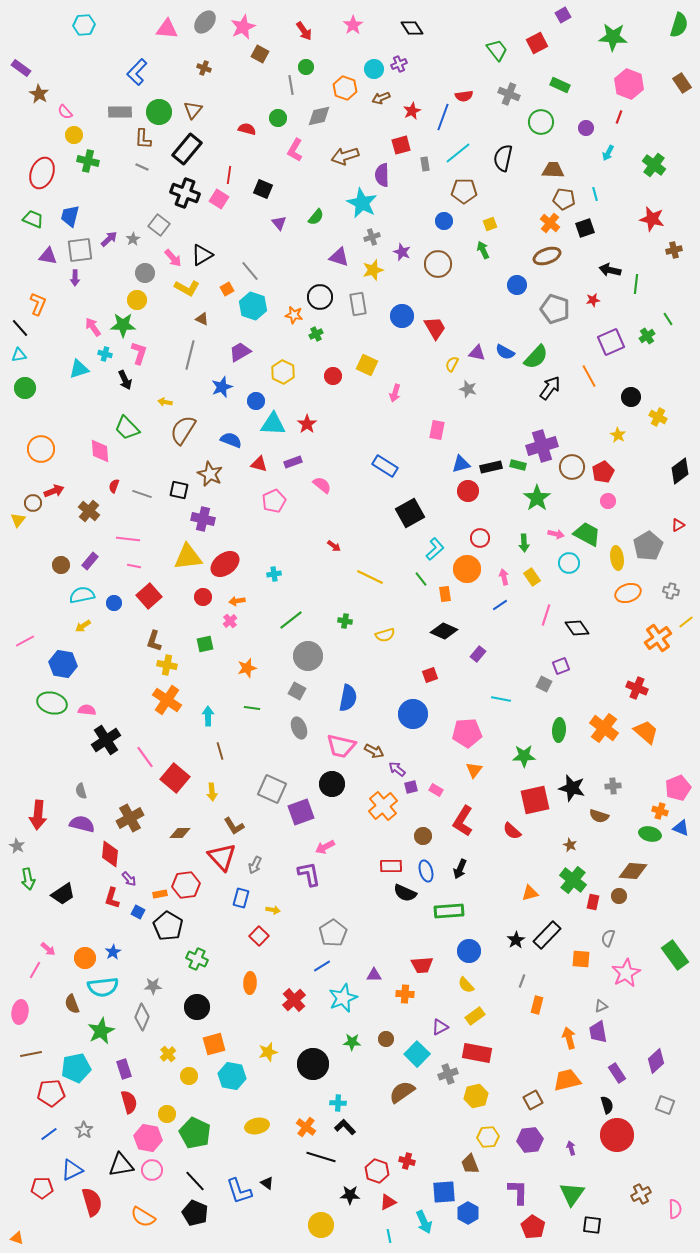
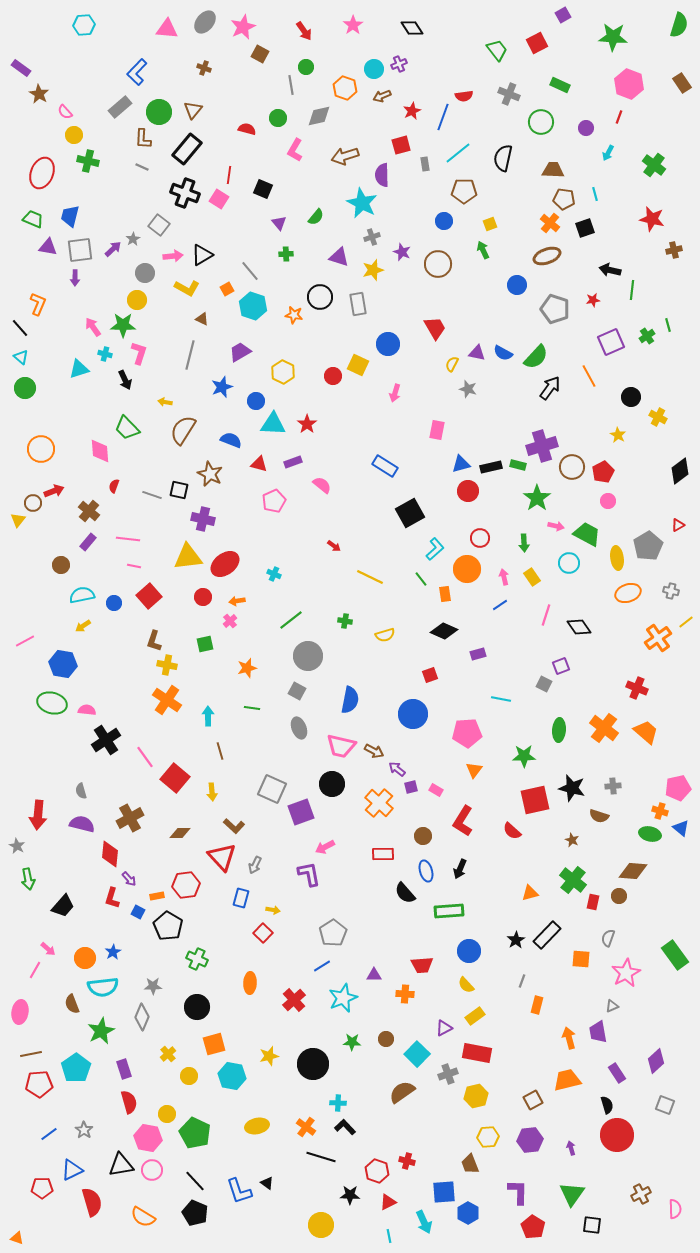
brown arrow at (381, 98): moved 1 px right, 2 px up
gray rectangle at (120, 112): moved 5 px up; rotated 40 degrees counterclockwise
purple arrow at (109, 239): moved 4 px right, 10 px down
purple triangle at (48, 256): moved 9 px up
pink arrow at (173, 258): moved 2 px up; rotated 54 degrees counterclockwise
green line at (636, 284): moved 4 px left, 6 px down
blue circle at (402, 316): moved 14 px left, 28 px down
green line at (668, 319): moved 6 px down; rotated 16 degrees clockwise
green cross at (316, 334): moved 30 px left, 80 px up; rotated 24 degrees clockwise
blue semicircle at (505, 352): moved 2 px left, 1 px down
cyan triangle at (19, 355): moved 2 px right, 2 px down; rotated 49 degrees clockwise
yellow square at (367, 365): moved 9 px left
gray line at (142, 494): moved 10 px right, 1 px down
pink arrow at (556, 534): moved 8 px up
purple rectangle at (90, 561): moved 2 px left, 19 px up
cyan cross at (274, 574): rotated 32 degrees clockwise
black diamond at (577, 628): moved 2 px right, 1 px up
purple rectangle at (478, 654): rotated 35 degrees clockwise
blue semicircle at (348, 698): moved 2 px right, 2 px down
pink pentagon at (678, 788): rotated 10 degrees clockwise
orange cross at (383, 806): moved 4 px left, 3 px up; rotated 8 degrees counterclockwise
brown L-shape at (234, 826): rotated 15 degrees counterclockwise
blue triangle at (681, 828): rotated 18 degrees clockwise
brown star at (570, 845): moved 2 px right, 5 px up
red rectangle at (391, 866): moved 8 px left, 12 px up
black semicircle at (405, 893): rotated 25 degrees clockwise
black trapezoid at (63, 894): moved 12 px down; rotated 15 degrees counterclockwise
orange rectangle at (160, 894): moved 3 px left, 2 px down
red square at (259, 936): moved 4 px right, 3 px up
gray triangle at (601, 1006): moved 11 px right
purple triangle at (440, 1027): moved 4 px right, 1 px down
yellow star at (268, 1052): moved 1 px right, 4 px down
cyan pentagon at (76, 1068): rotated 24 degrees counterclockwise
red pentagon at (51, 1093): moved 12 px left, 9 px up
